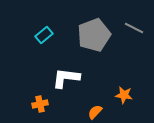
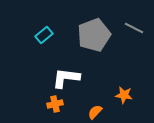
orange cross: moved 15 px right
